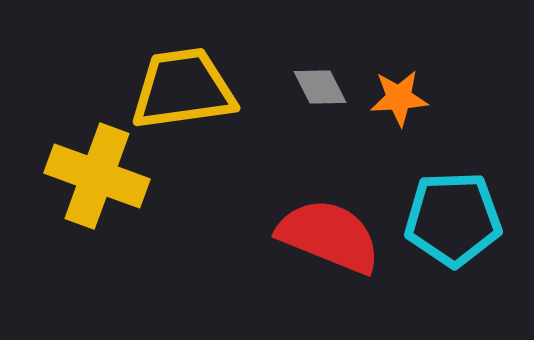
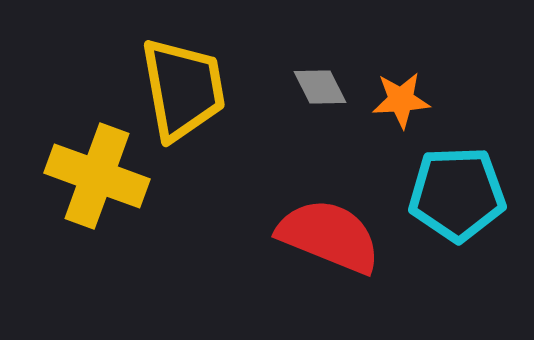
yellow trapezoid: rotated 88 degrees clockwise
orange star: moved 2 px right, 2 px down
cyan pentagon: moved 4 px right, 25 px up
